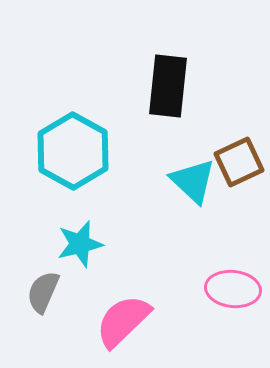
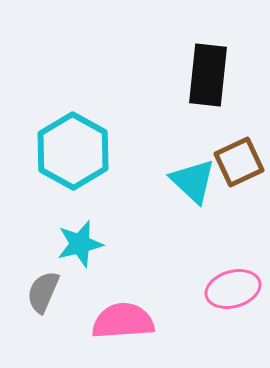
black rectangle: moved 40 px right, 11 px up
pink ellipse: rotated 22 degrees counterclockwise
pink semicircle: rotated 40 degrees clockwise
